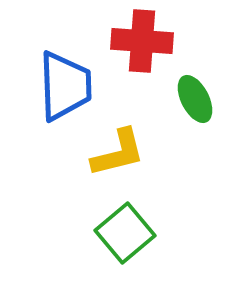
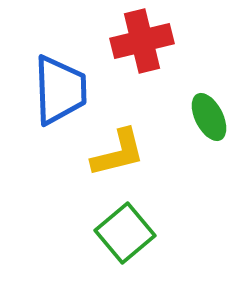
red cross: rotated 18 degrees counterclockwise
blue trapezoid: moved 5 px left, 4 px down
green ellipse: moved 14 px right, 18 px down
